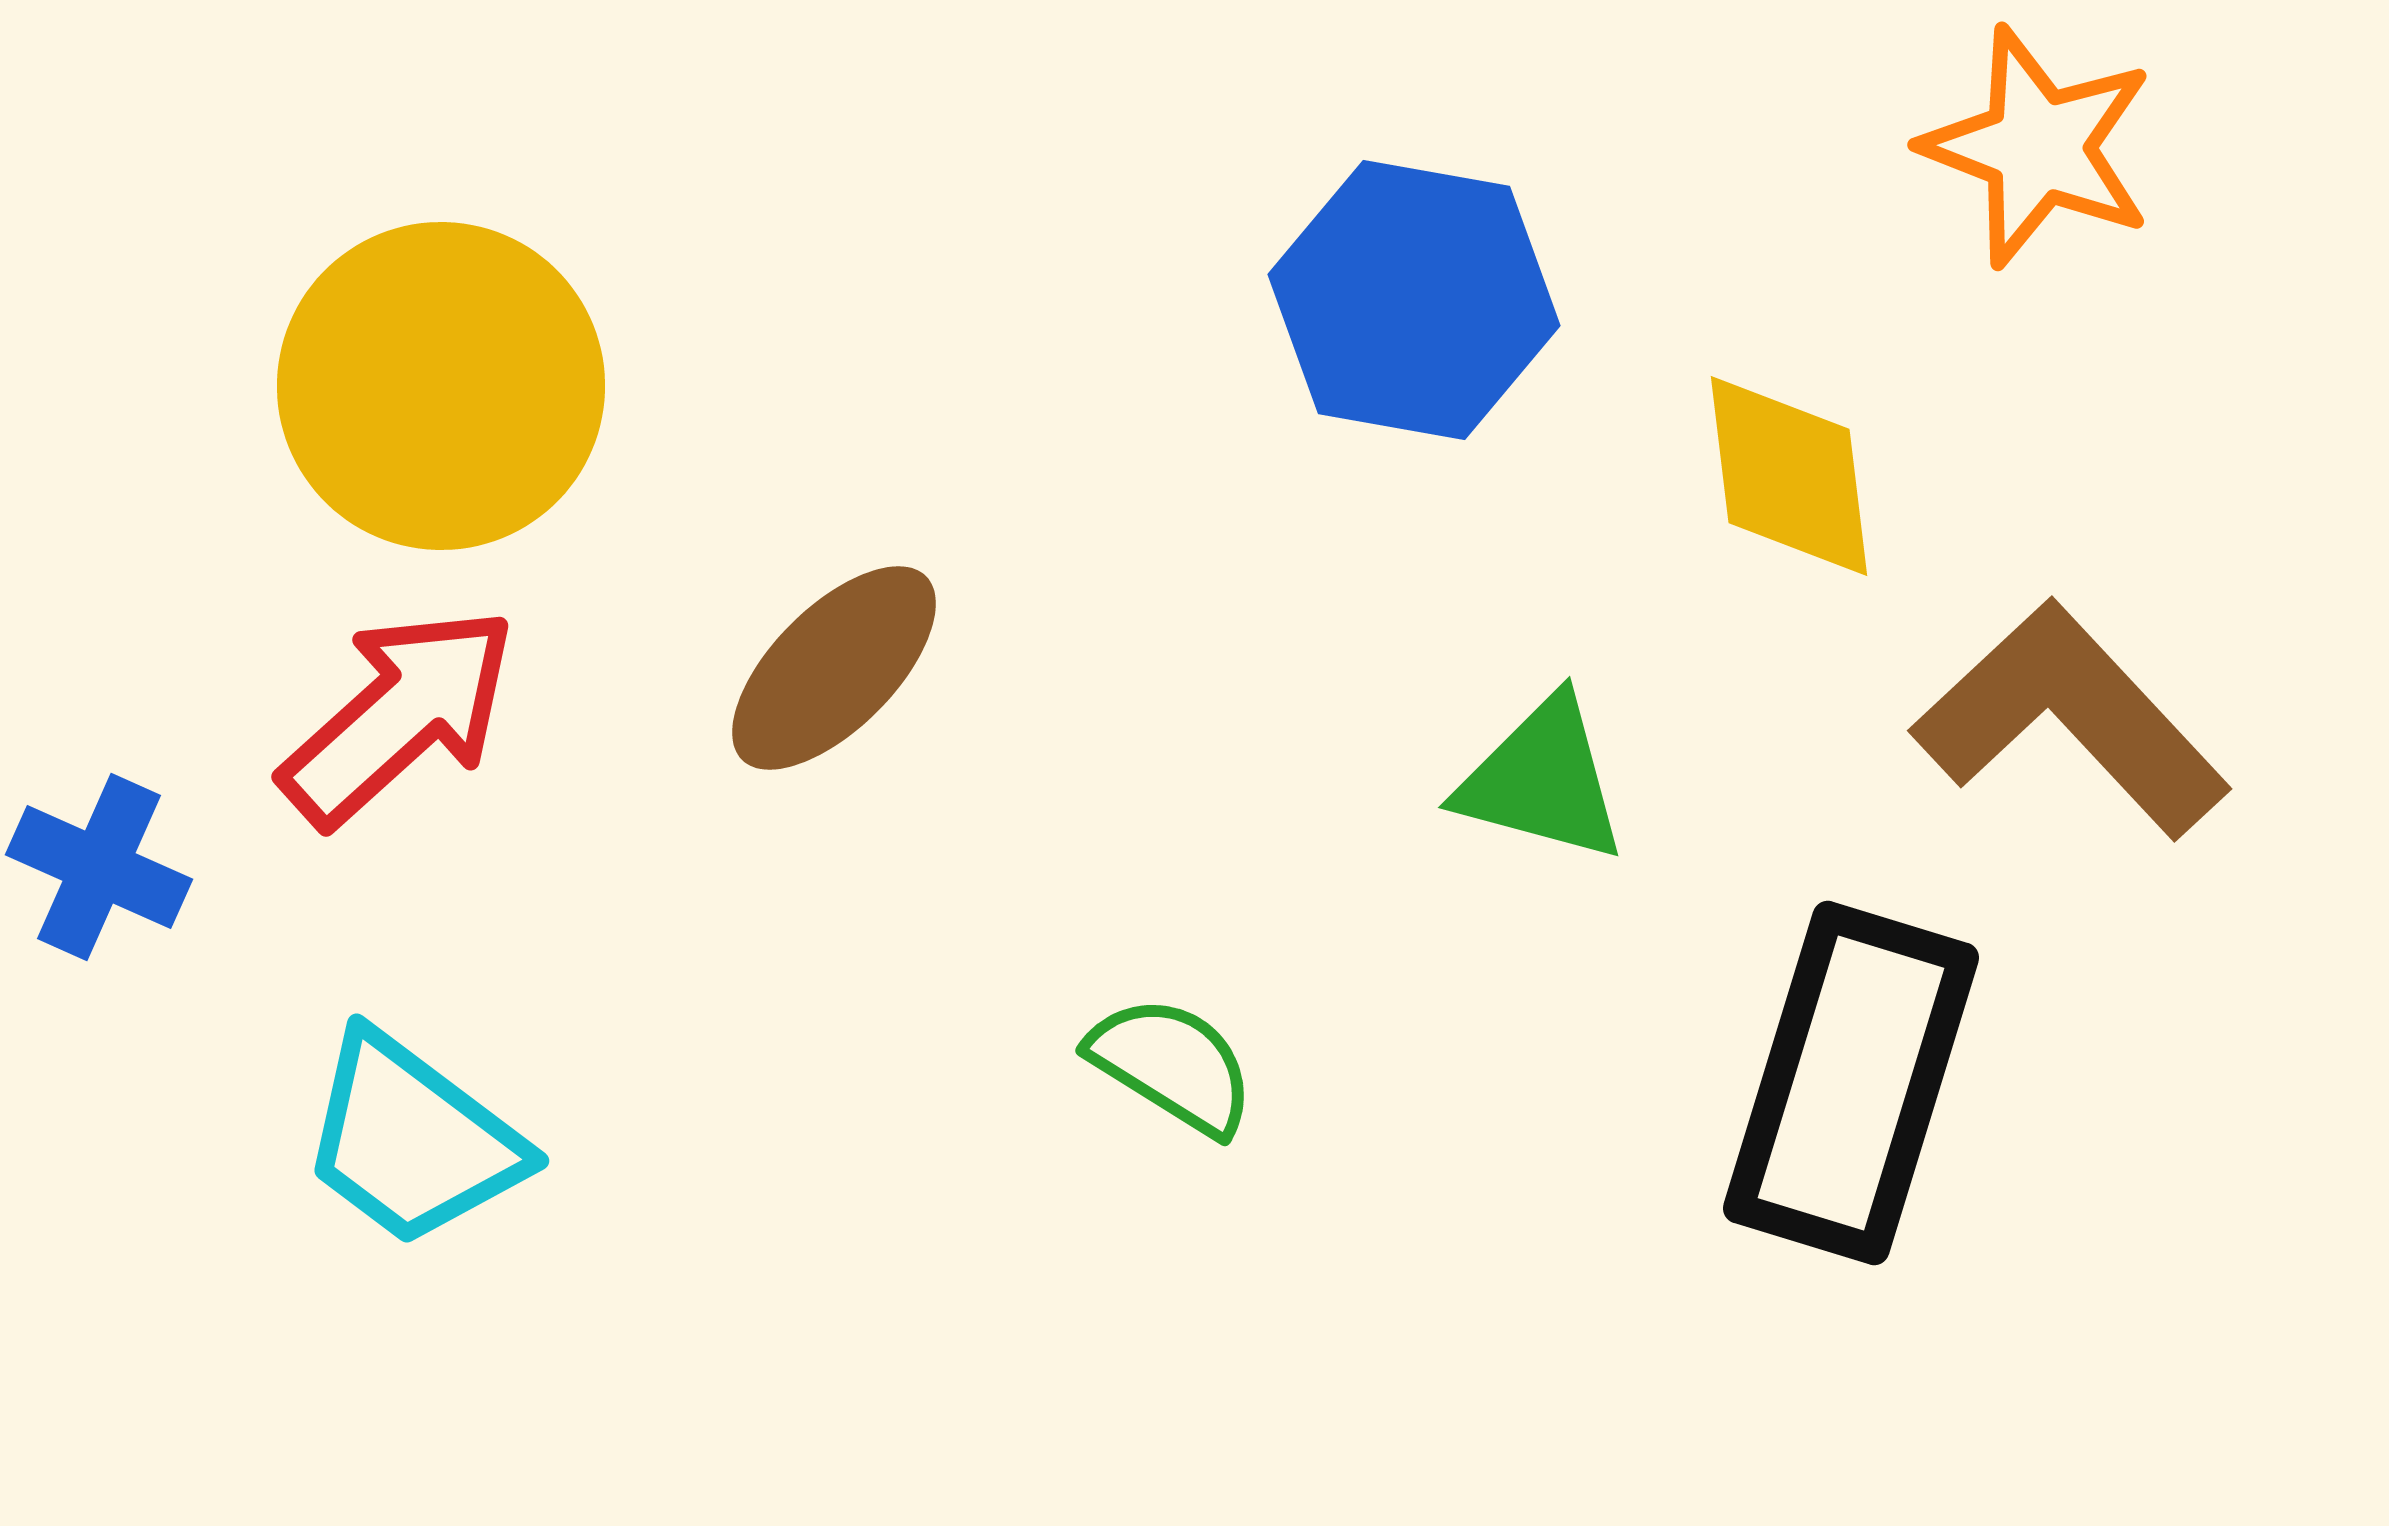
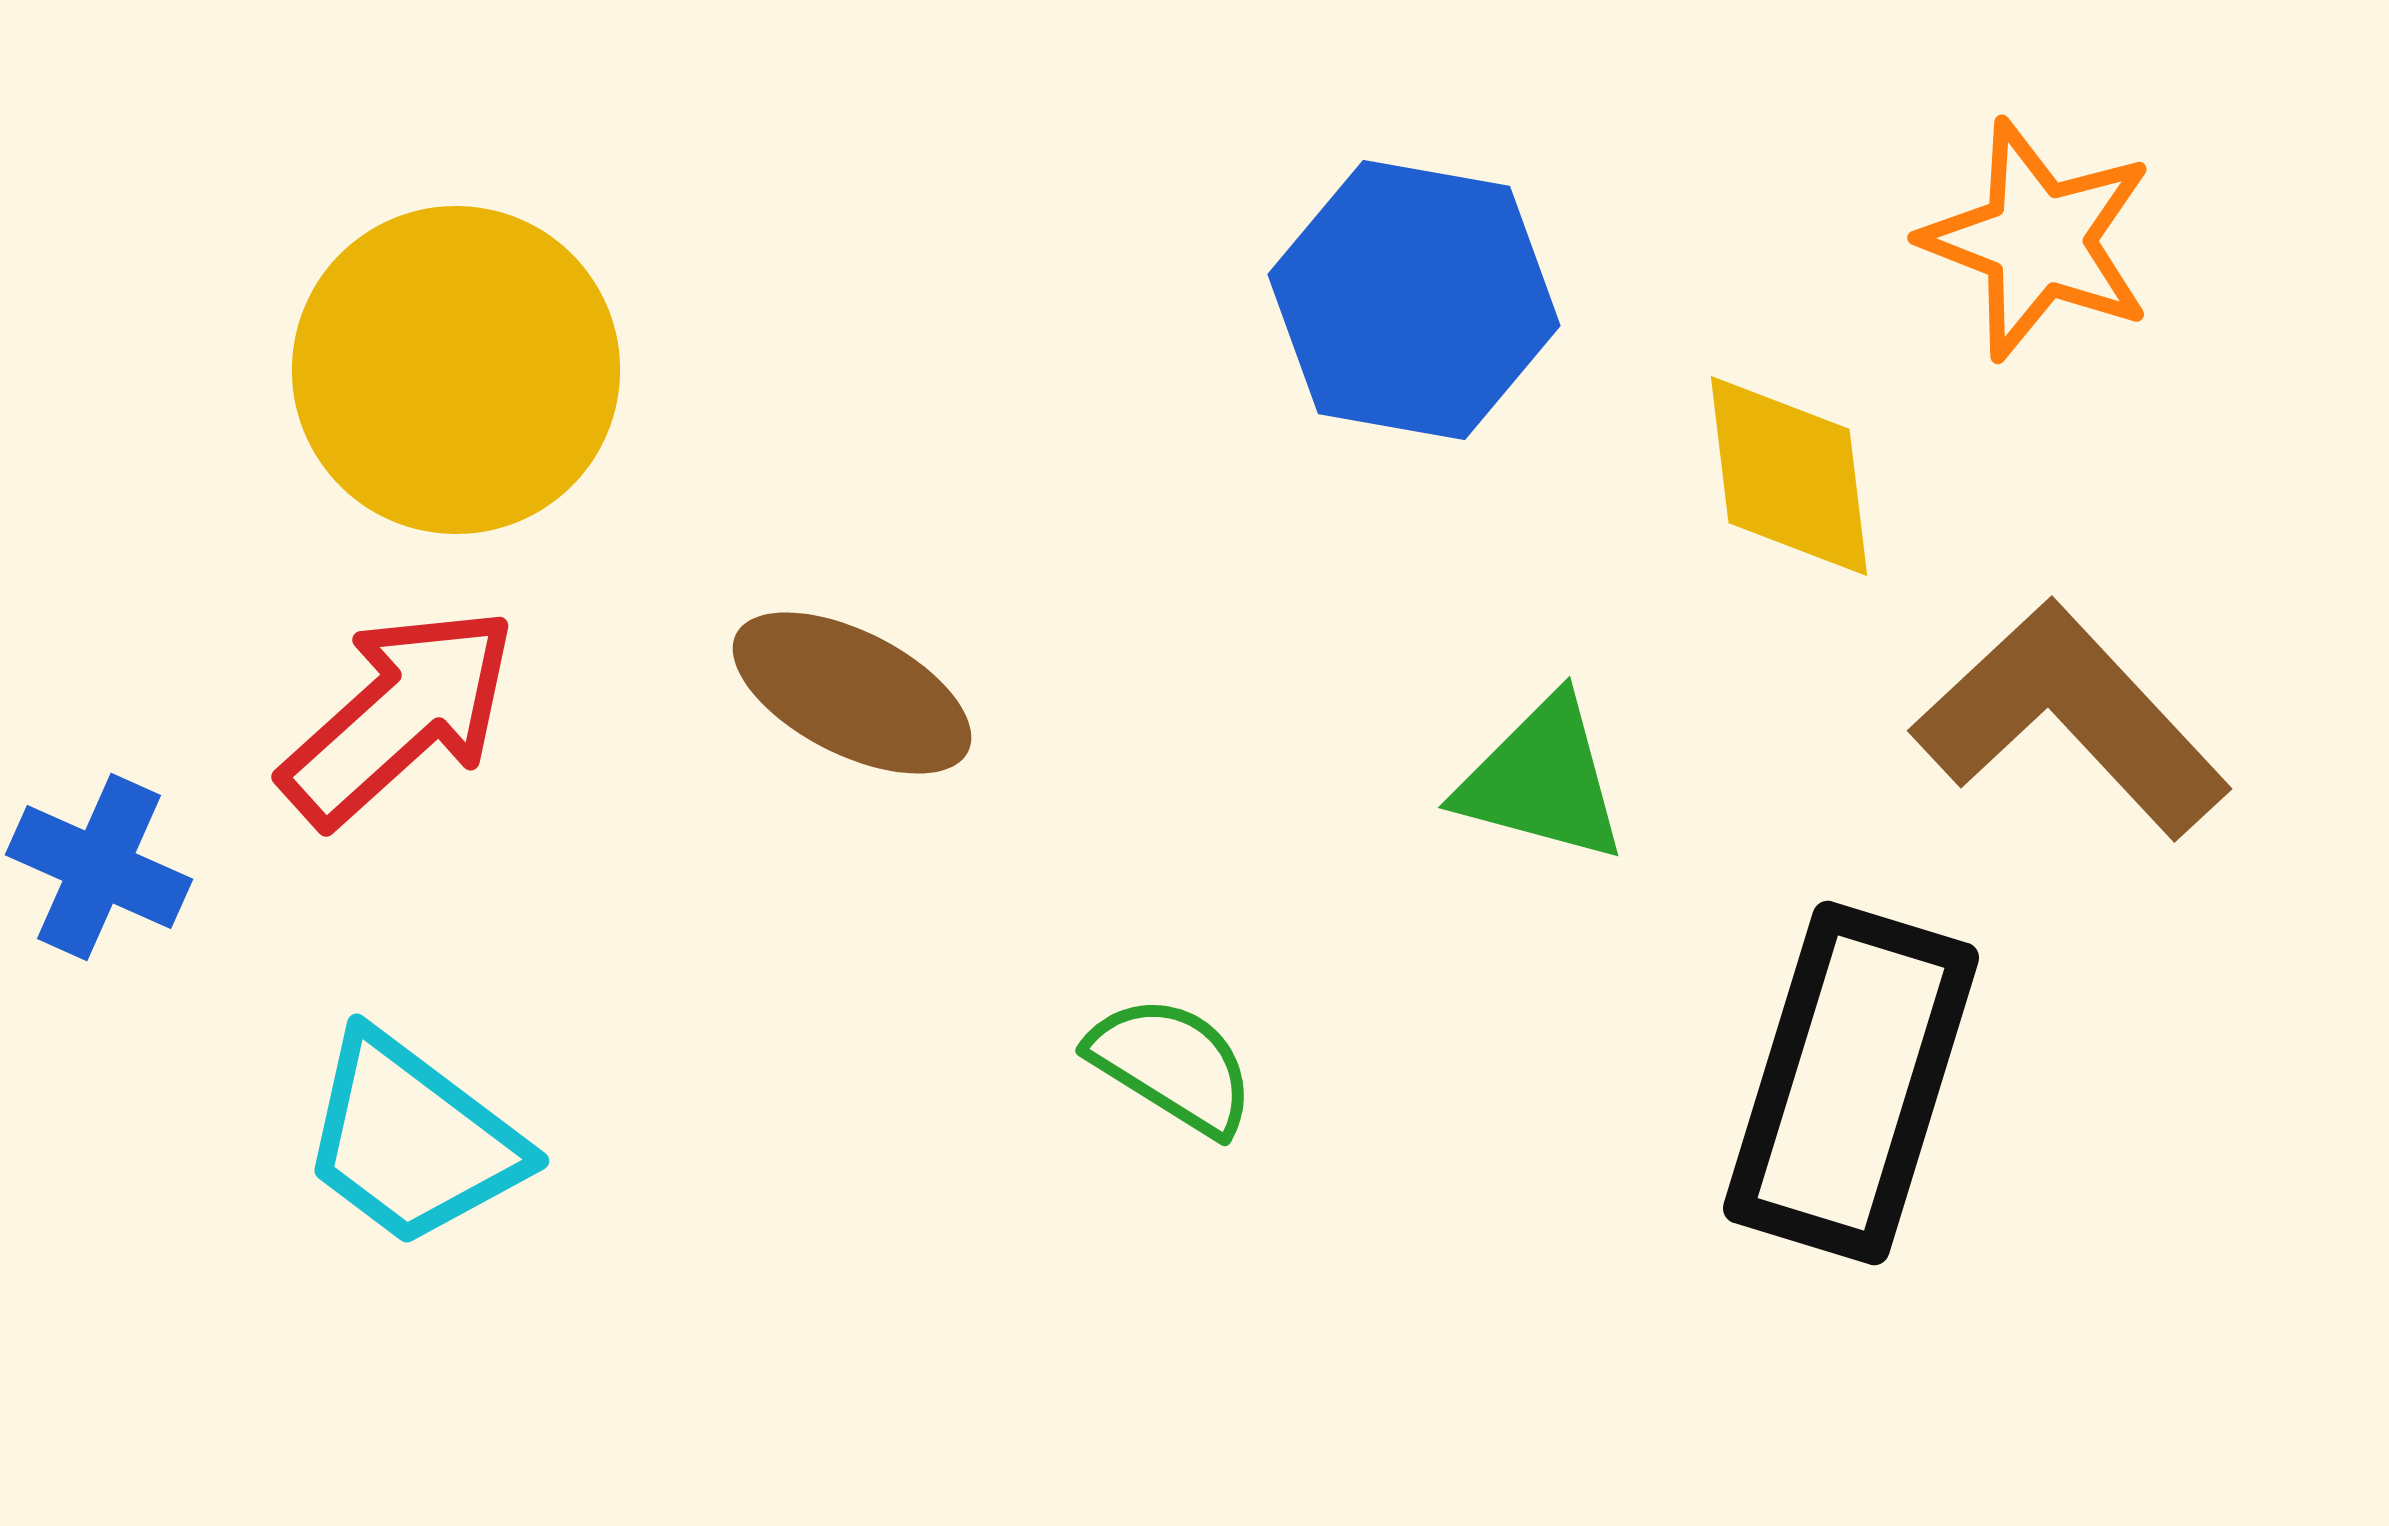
orange star: moved 93 px down
yellow circle: moved 15 px right, 16 px up
brown ellipse: moved 18 px right, 25 px down; rotated 72 degrees clockwise
